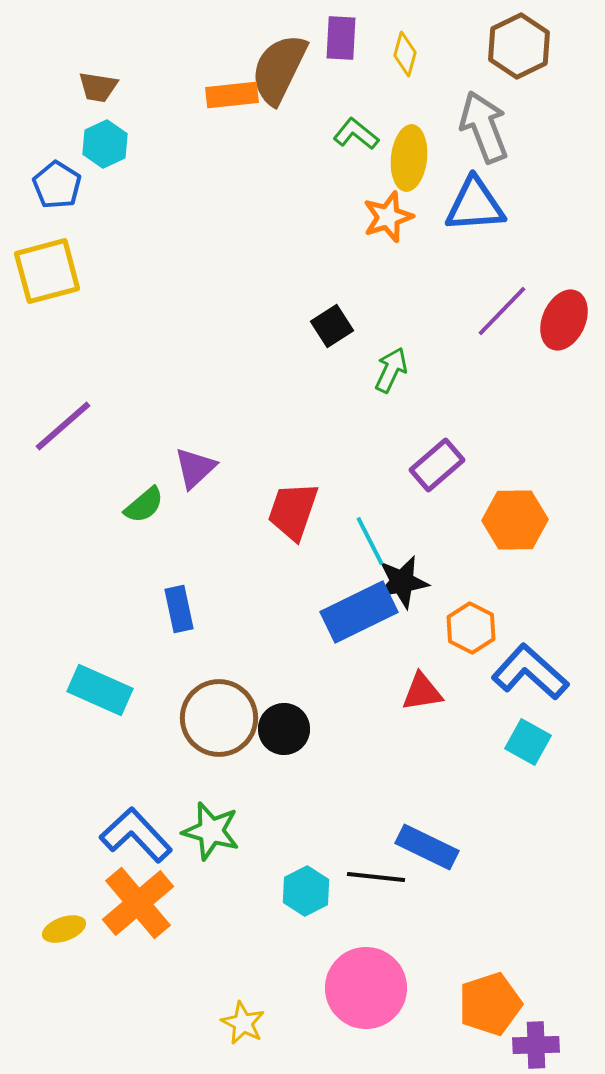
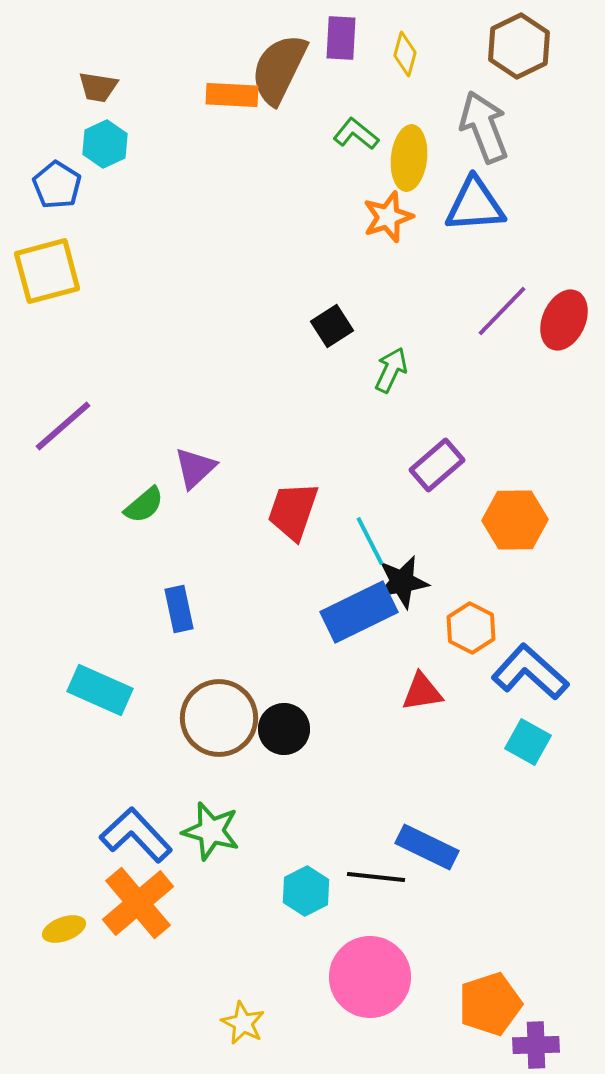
orange rectangle at (232, 95): rotated 9 degrees clockwise
pink circle at (366, 988): moved 4 px right, 11 px up
